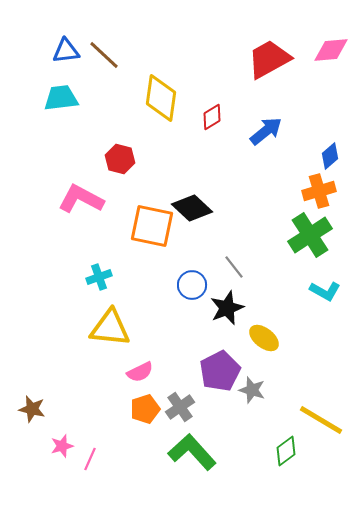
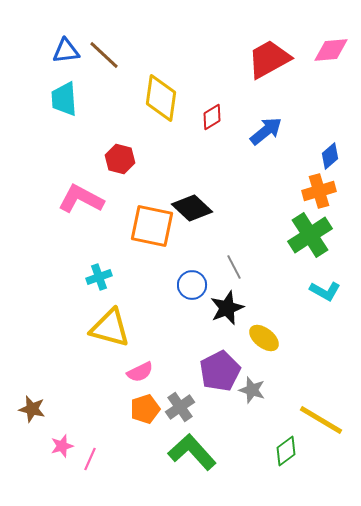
cyan trapezoid: moved 3 px right, 1 px down; rotated 87 degrees counterclockwise
gray line: rotated 10 degrees clockwise
yellow triangle: rotated 9 degrees clockwise
